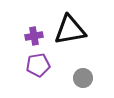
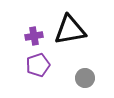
purple pentagon: rotated 10 degrees counterclockwise
gray circle: moved 2 px right
